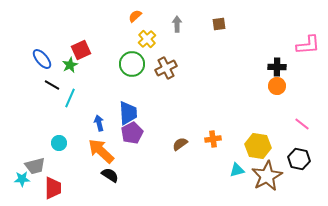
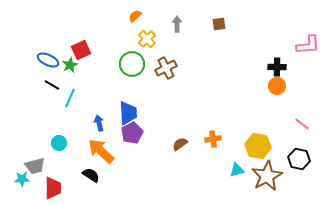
blue ellipse: moved 6 px right, 1 px down; rotated 25 degrees counterclockwise
black semicircle: moved 19 px left
